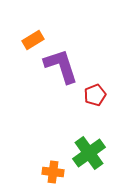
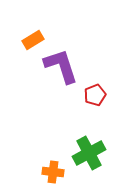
green cross: rotated 8 degrees clockwise
